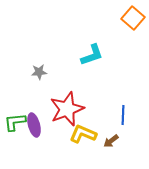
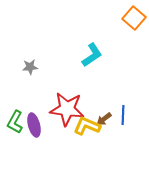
orange square: moved 1 px right
cyan L-shape: rotated 15 degrees counterclockwise
gray star: moved 9 px left, 5 px up
red star: rotated 28 degrees clockwise
green L-shape: rotated 55 degrees counterclockwise
yellow L-shape: moved 4 px right, 8 px up
brown arrow: moved 7 px left, 22 px up
